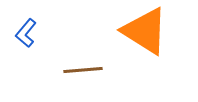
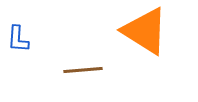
blue L-shape: moved 8 px left, 6 px down; rotated 36 degrees counterclockwise
